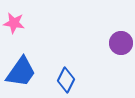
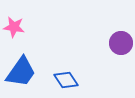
pink star: moved 4 px down
blue diamond: rotated 60 degrees counterclockwise
